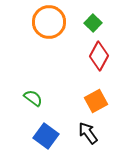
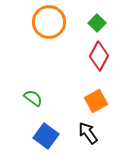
green square: moved 4 px right
